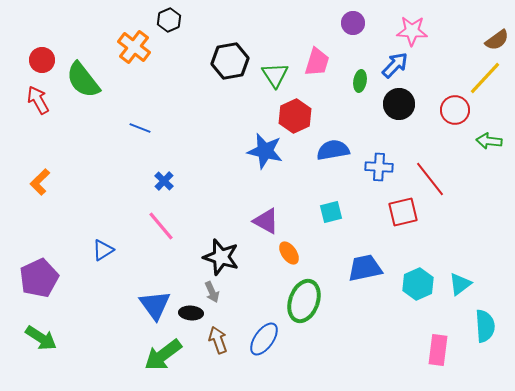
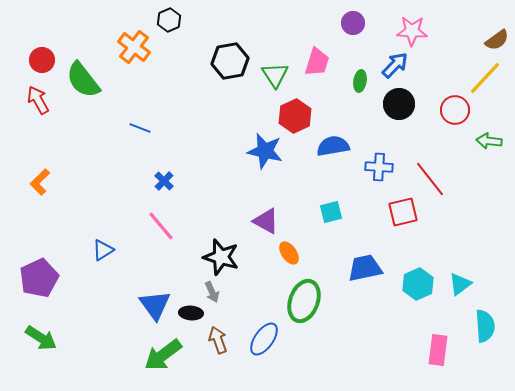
blue semicircle at (333, 150): moved 4 px up
